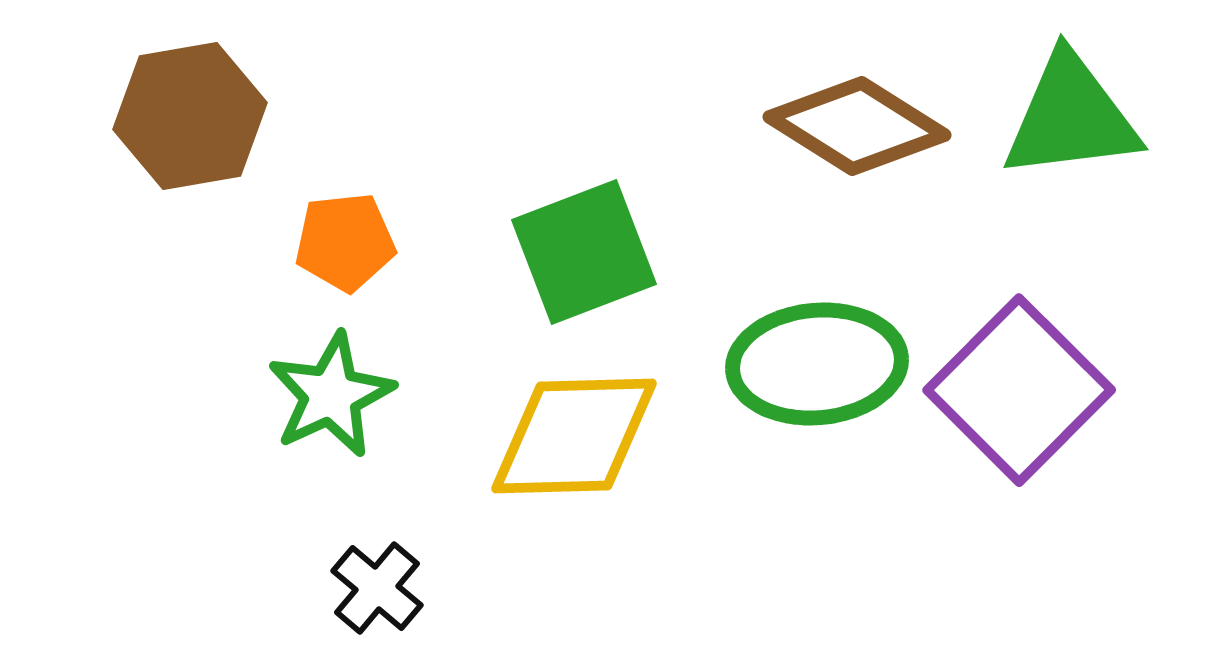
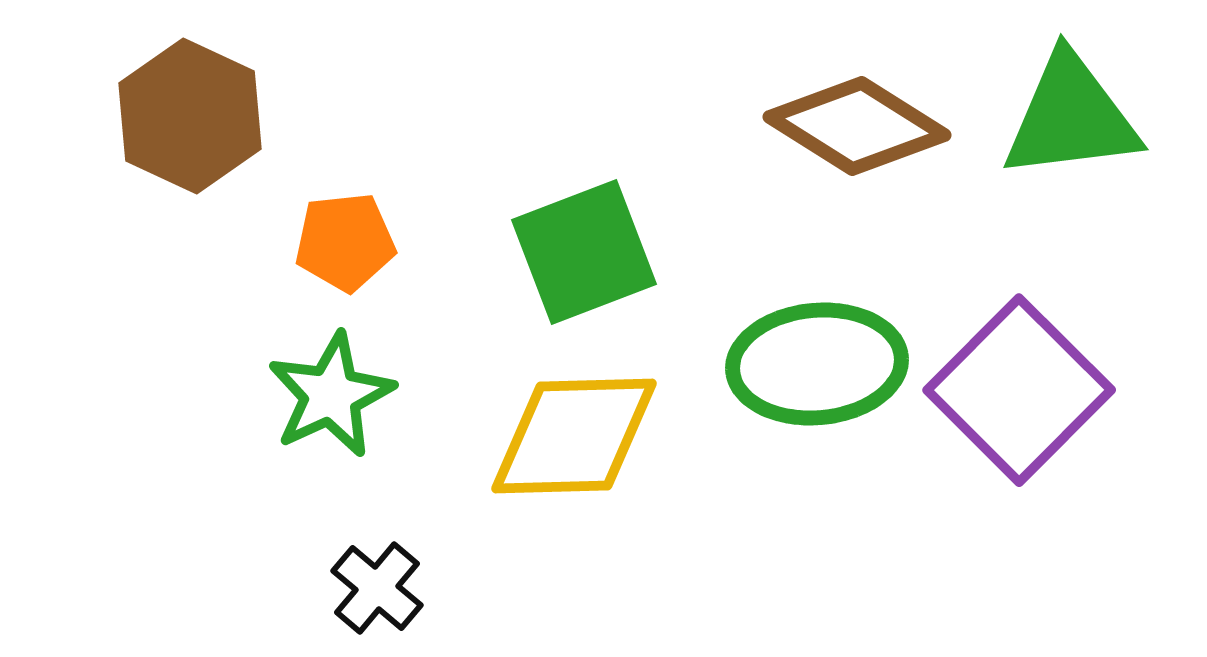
brown hexagon: rotated 25 degrees counterclockwise
